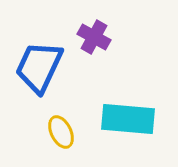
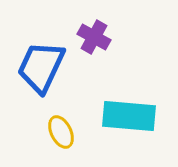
blue trapezoid: moved 2 px right
cyan rectangle: moved 1 px right, 3 px up
